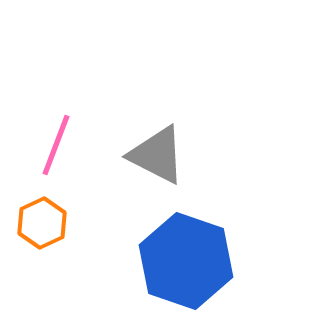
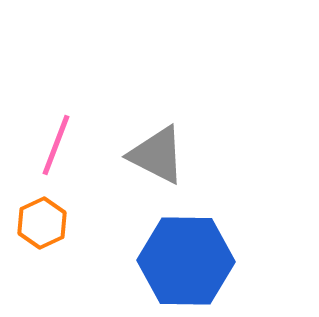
blue hexagon: rotated 18 degrees counterclockwise
